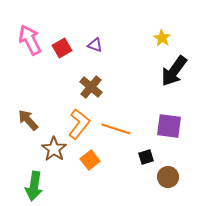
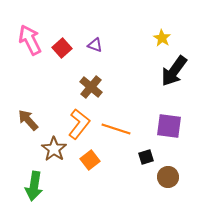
red square: rotated 12 degrees counterclockwise
